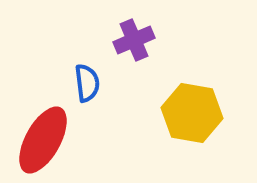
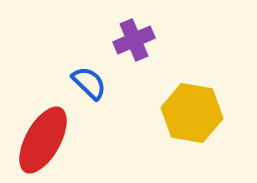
blue semicircle: moved 2 px right; rotated 39 degrees counterclockwise
